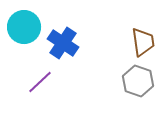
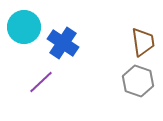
purple line: moved 1 px right
